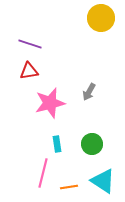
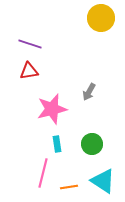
pink star: moved 2 px right, 6 px down
